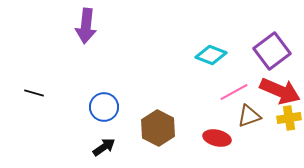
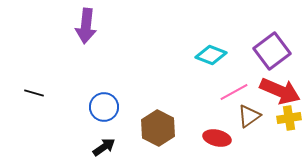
brown triangle: rotated 15 degrees counterclockwise
